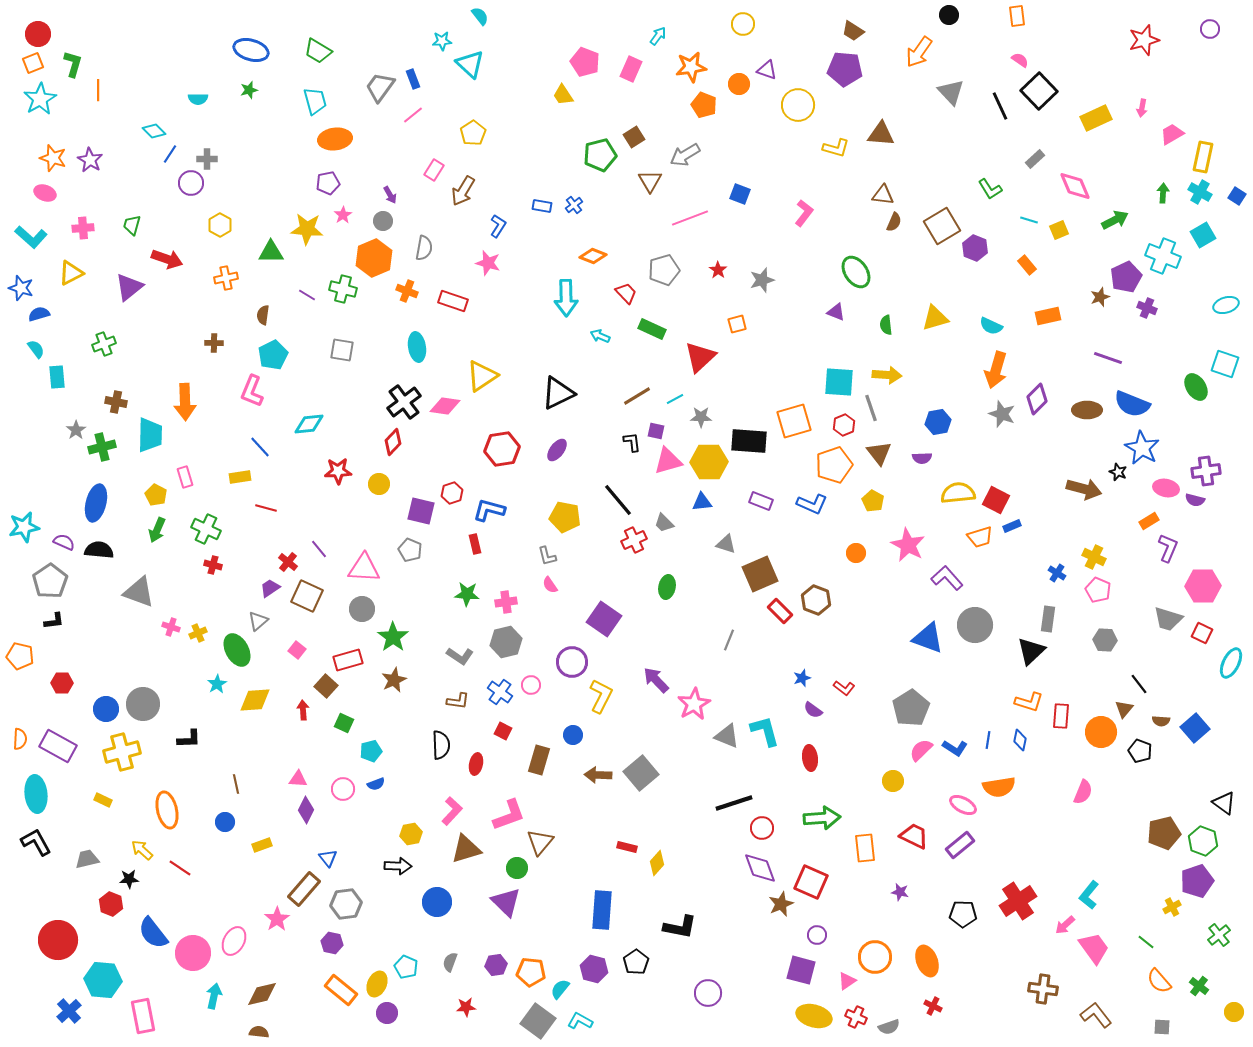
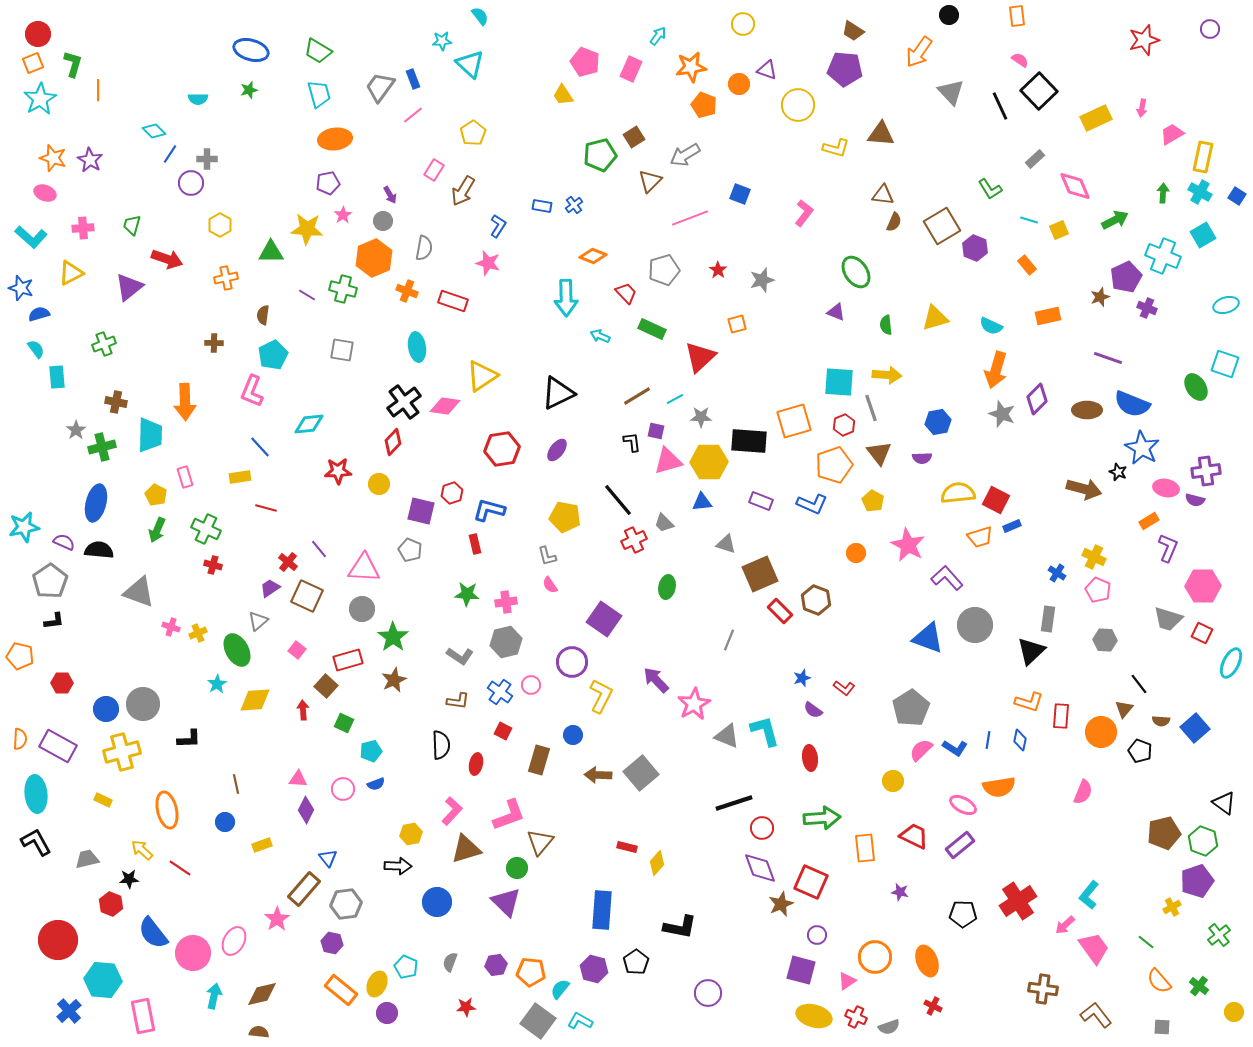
cyan trapezoid at (315, 101): moved 4 px right, 7 px up
brown triangle at (650, 181): rotated 15 degrees clockwise
